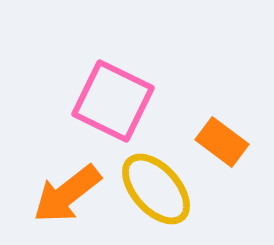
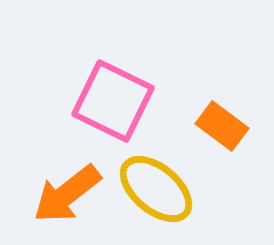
orange rectangle: moved 16 px up
yellow ellipse: rotated 8 degrees counterclockwise
